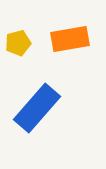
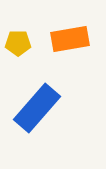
yellow pentagon: rotated 15 degrees clockwise
